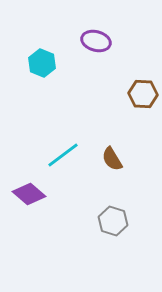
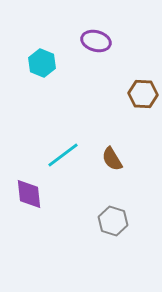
purple diamond: rotated 44 degrees clockwise
